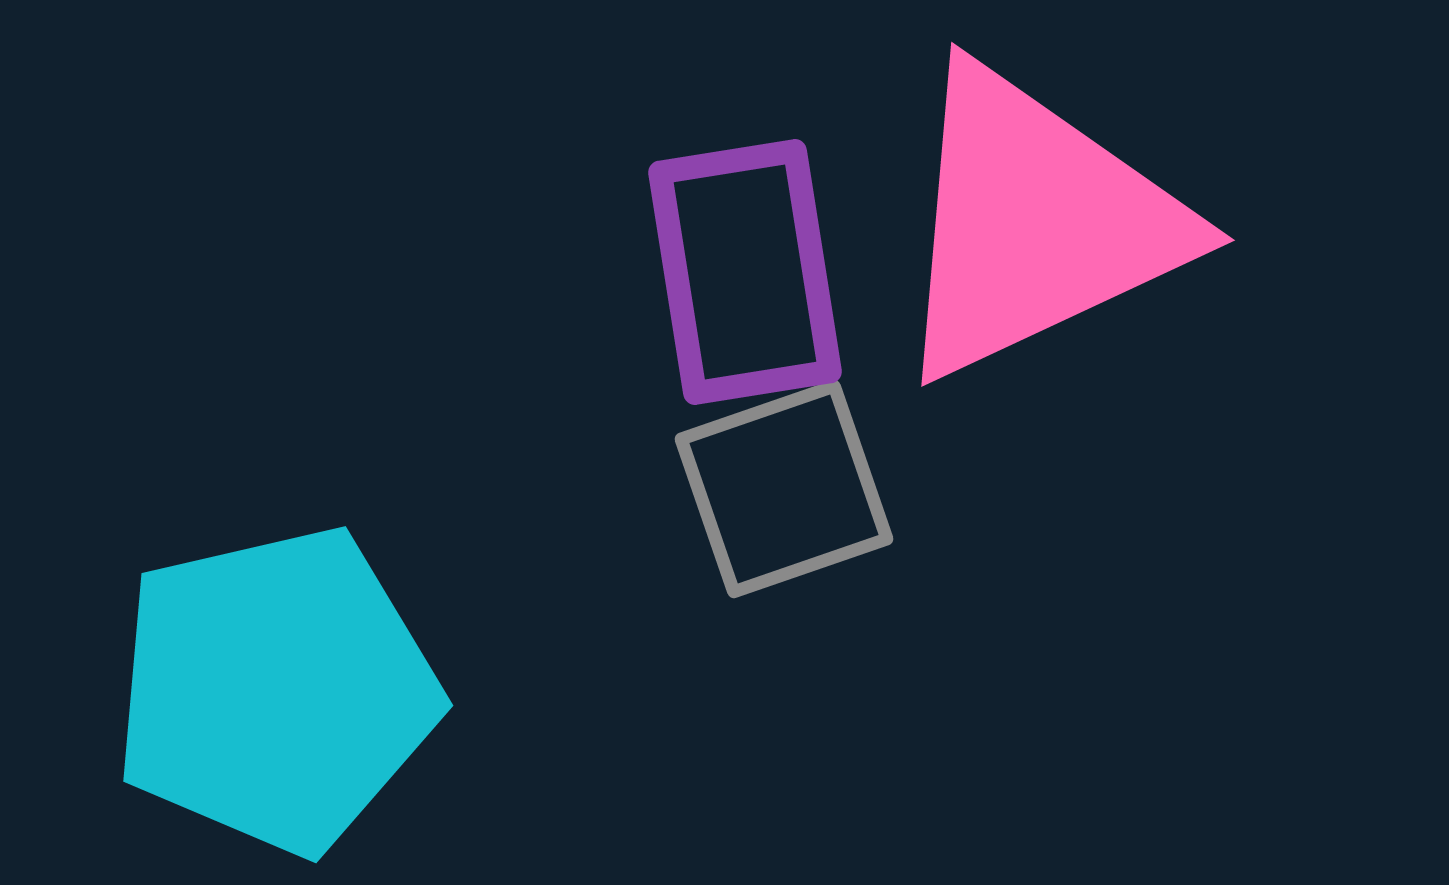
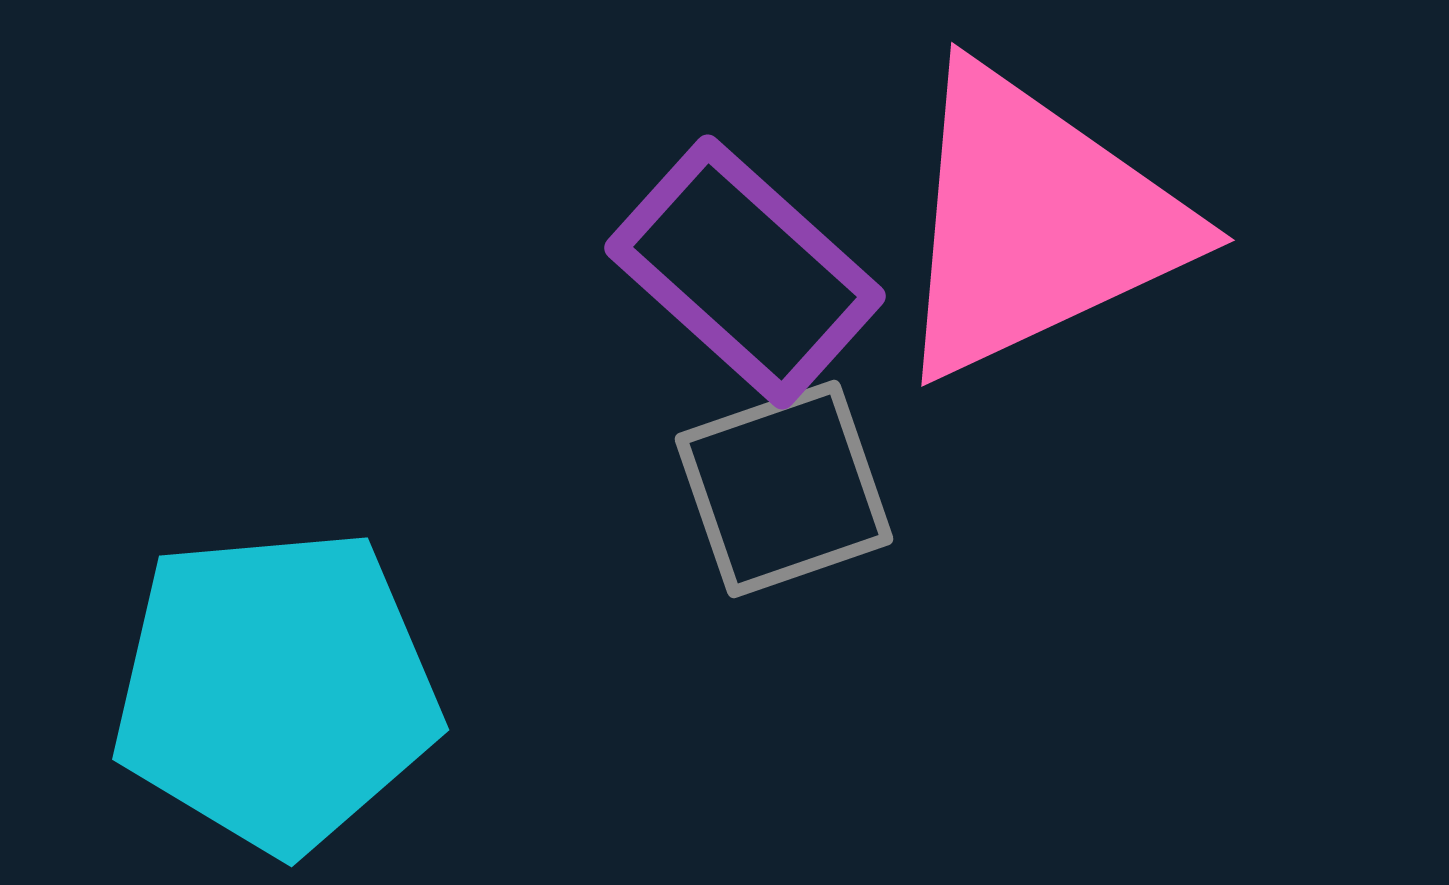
purple rectangle: rotated 39 degrees counterclockwise
cyan pentagon: rotated 8 degrees clockwise
